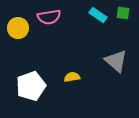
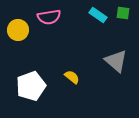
yellow circle: moved 2 px down
yellow semicircle: rotated 49 degrees clockwise
